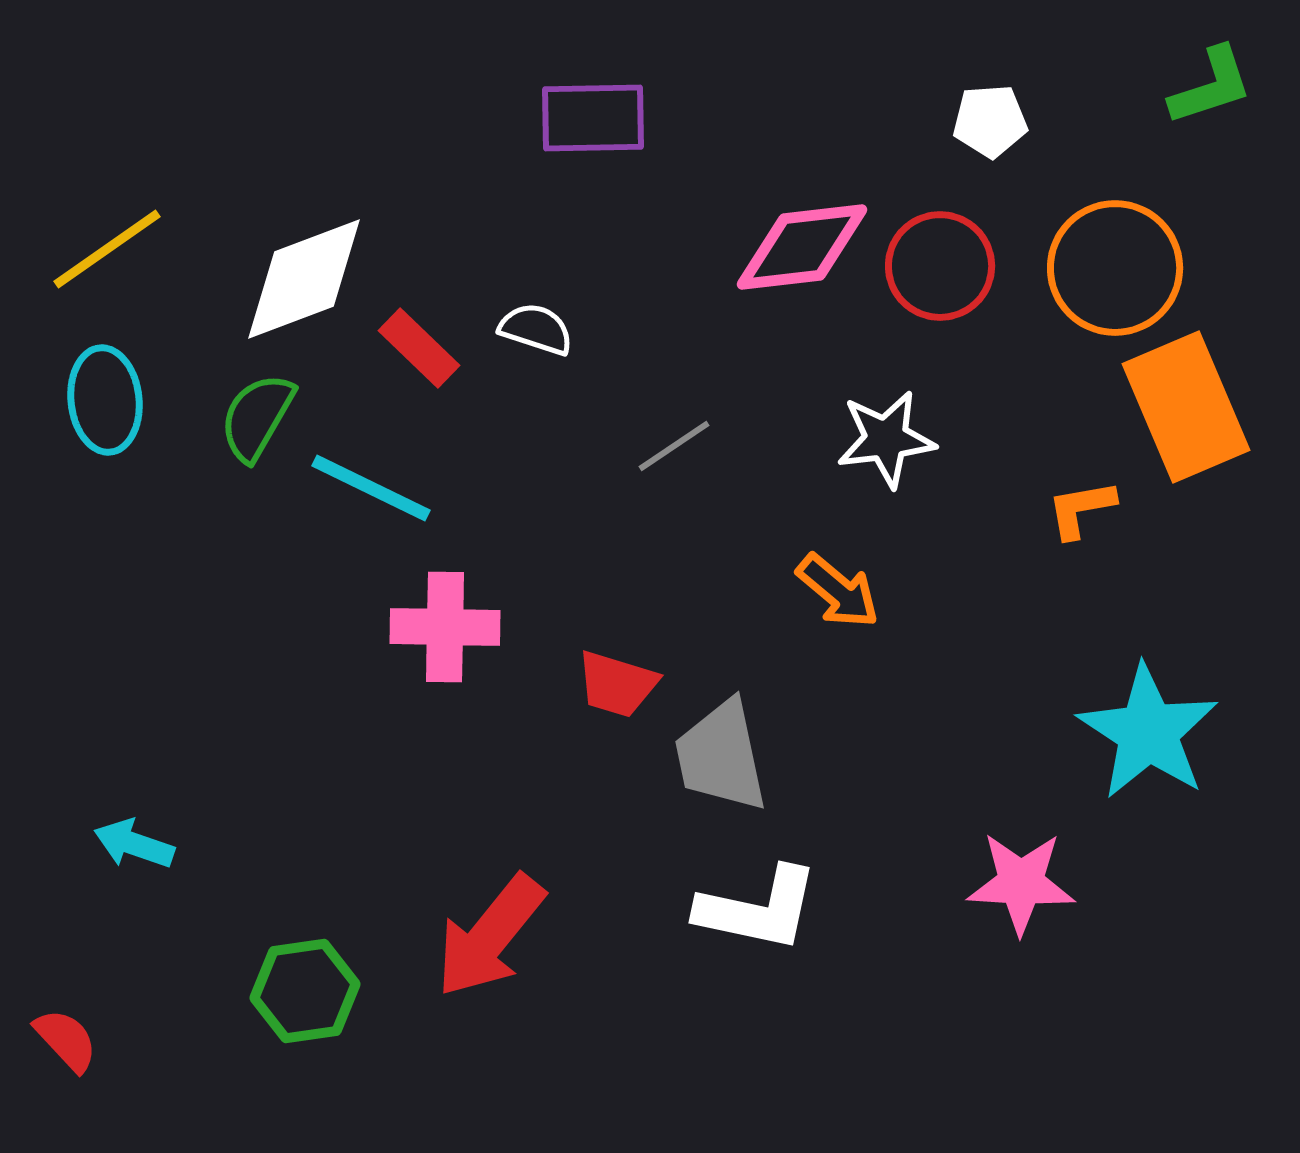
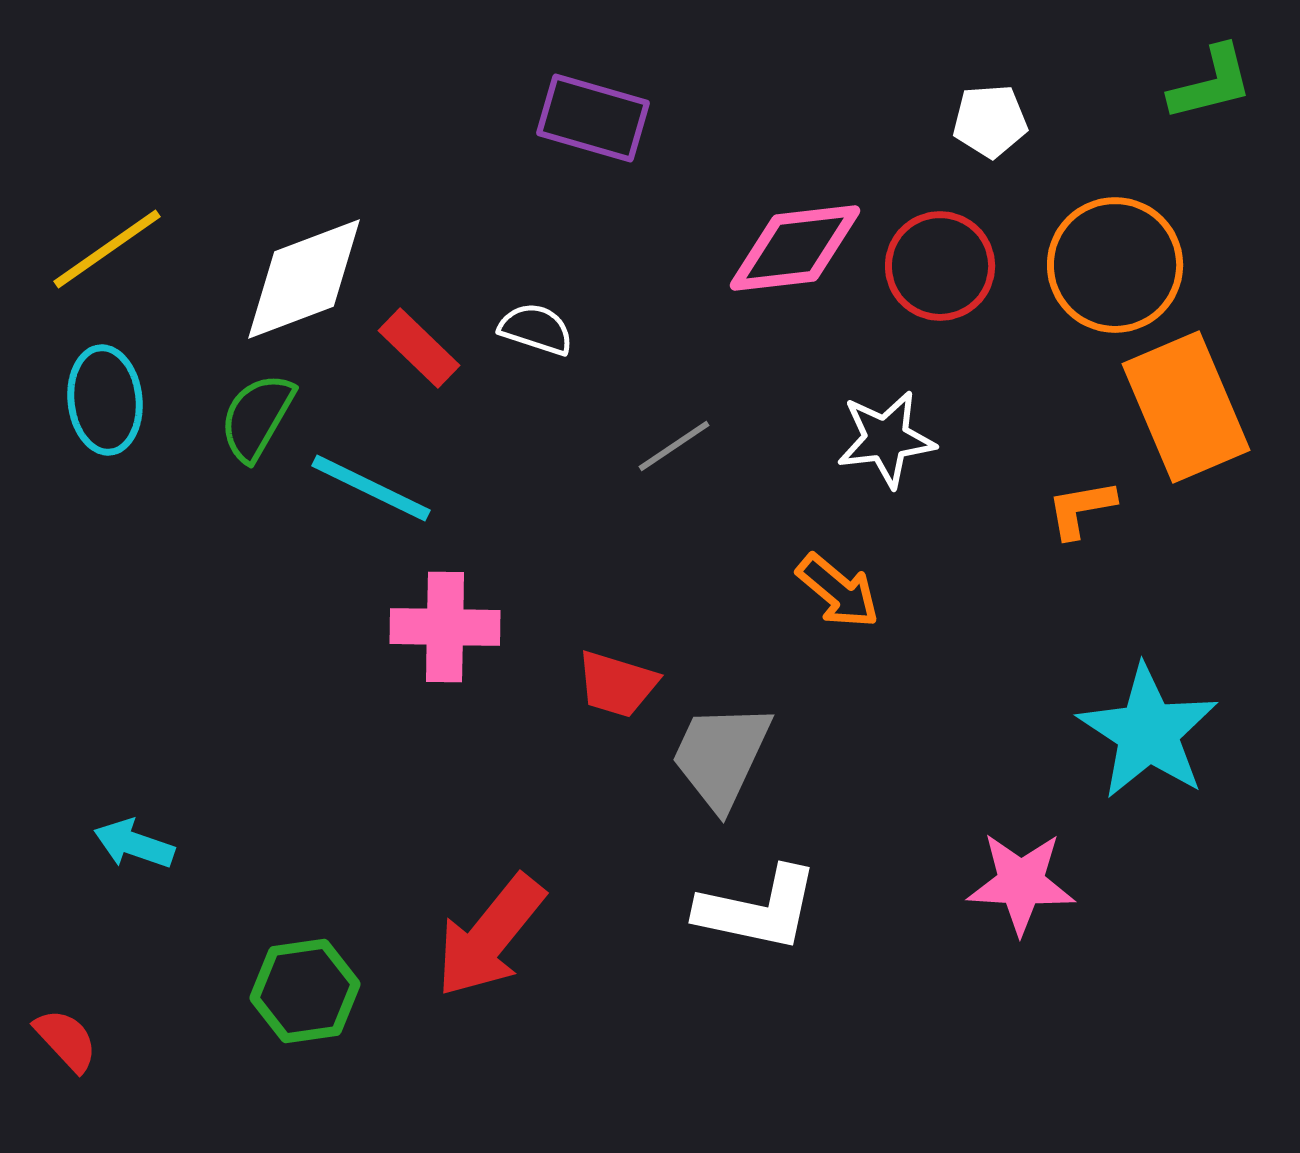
green L-shape: moved 3 px up; rotated 4 degrees clockwise
purple rectangle: rotated 17 degrees clockwise
pink diamond: moved 7 px left, 1 px down
orange circle: moved 3 px up
gray trapezoid: rotated 37 degrees clockwise
